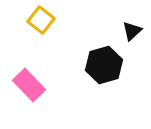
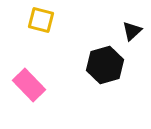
yellow square: rotated 24 degrees counterclockwise
black hexagon: moved 1 px right
